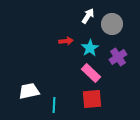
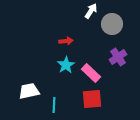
white arrow: moved 3 px right, 5 px up
cyan star: moved 24 px left, 17 px down
